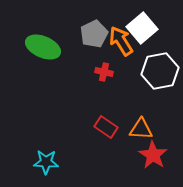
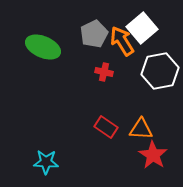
orange arrow: moved 1 px right
